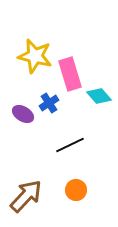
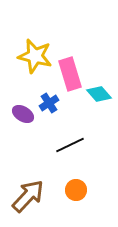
cyan diamond: moved 2 px up
brown arrow: moved 2 px right
